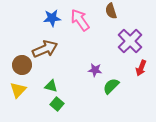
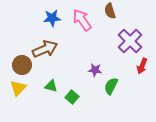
brown semicircle: moved 1 px left
pink arrow: moved 2 px right
red arrow: moved 1 px right, 2 px up
green semicircle: rotated 18 degrees counterclockwise
yellow triangle: moved 2 px up
green square: moved 15 px right, 7 px up
